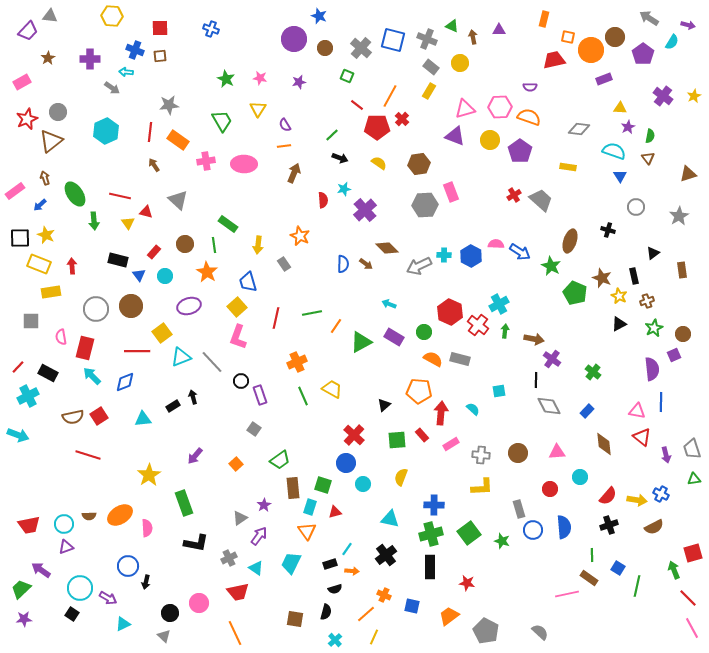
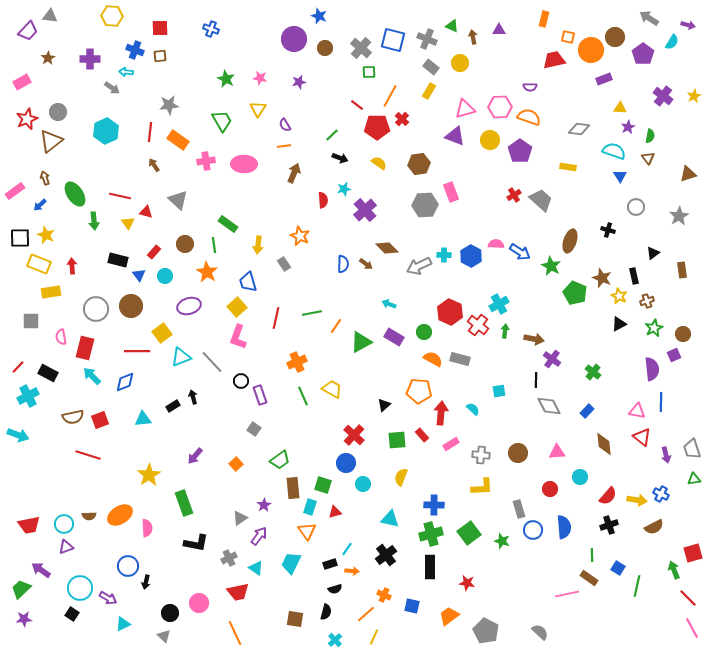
green square at (347, 76): moved 22 px right, 4 px up; rotated 24 degrees counterclockwise
red square at (99, 416): moved 1 px right, 4 px down; rotated 12 degrees clockwise
